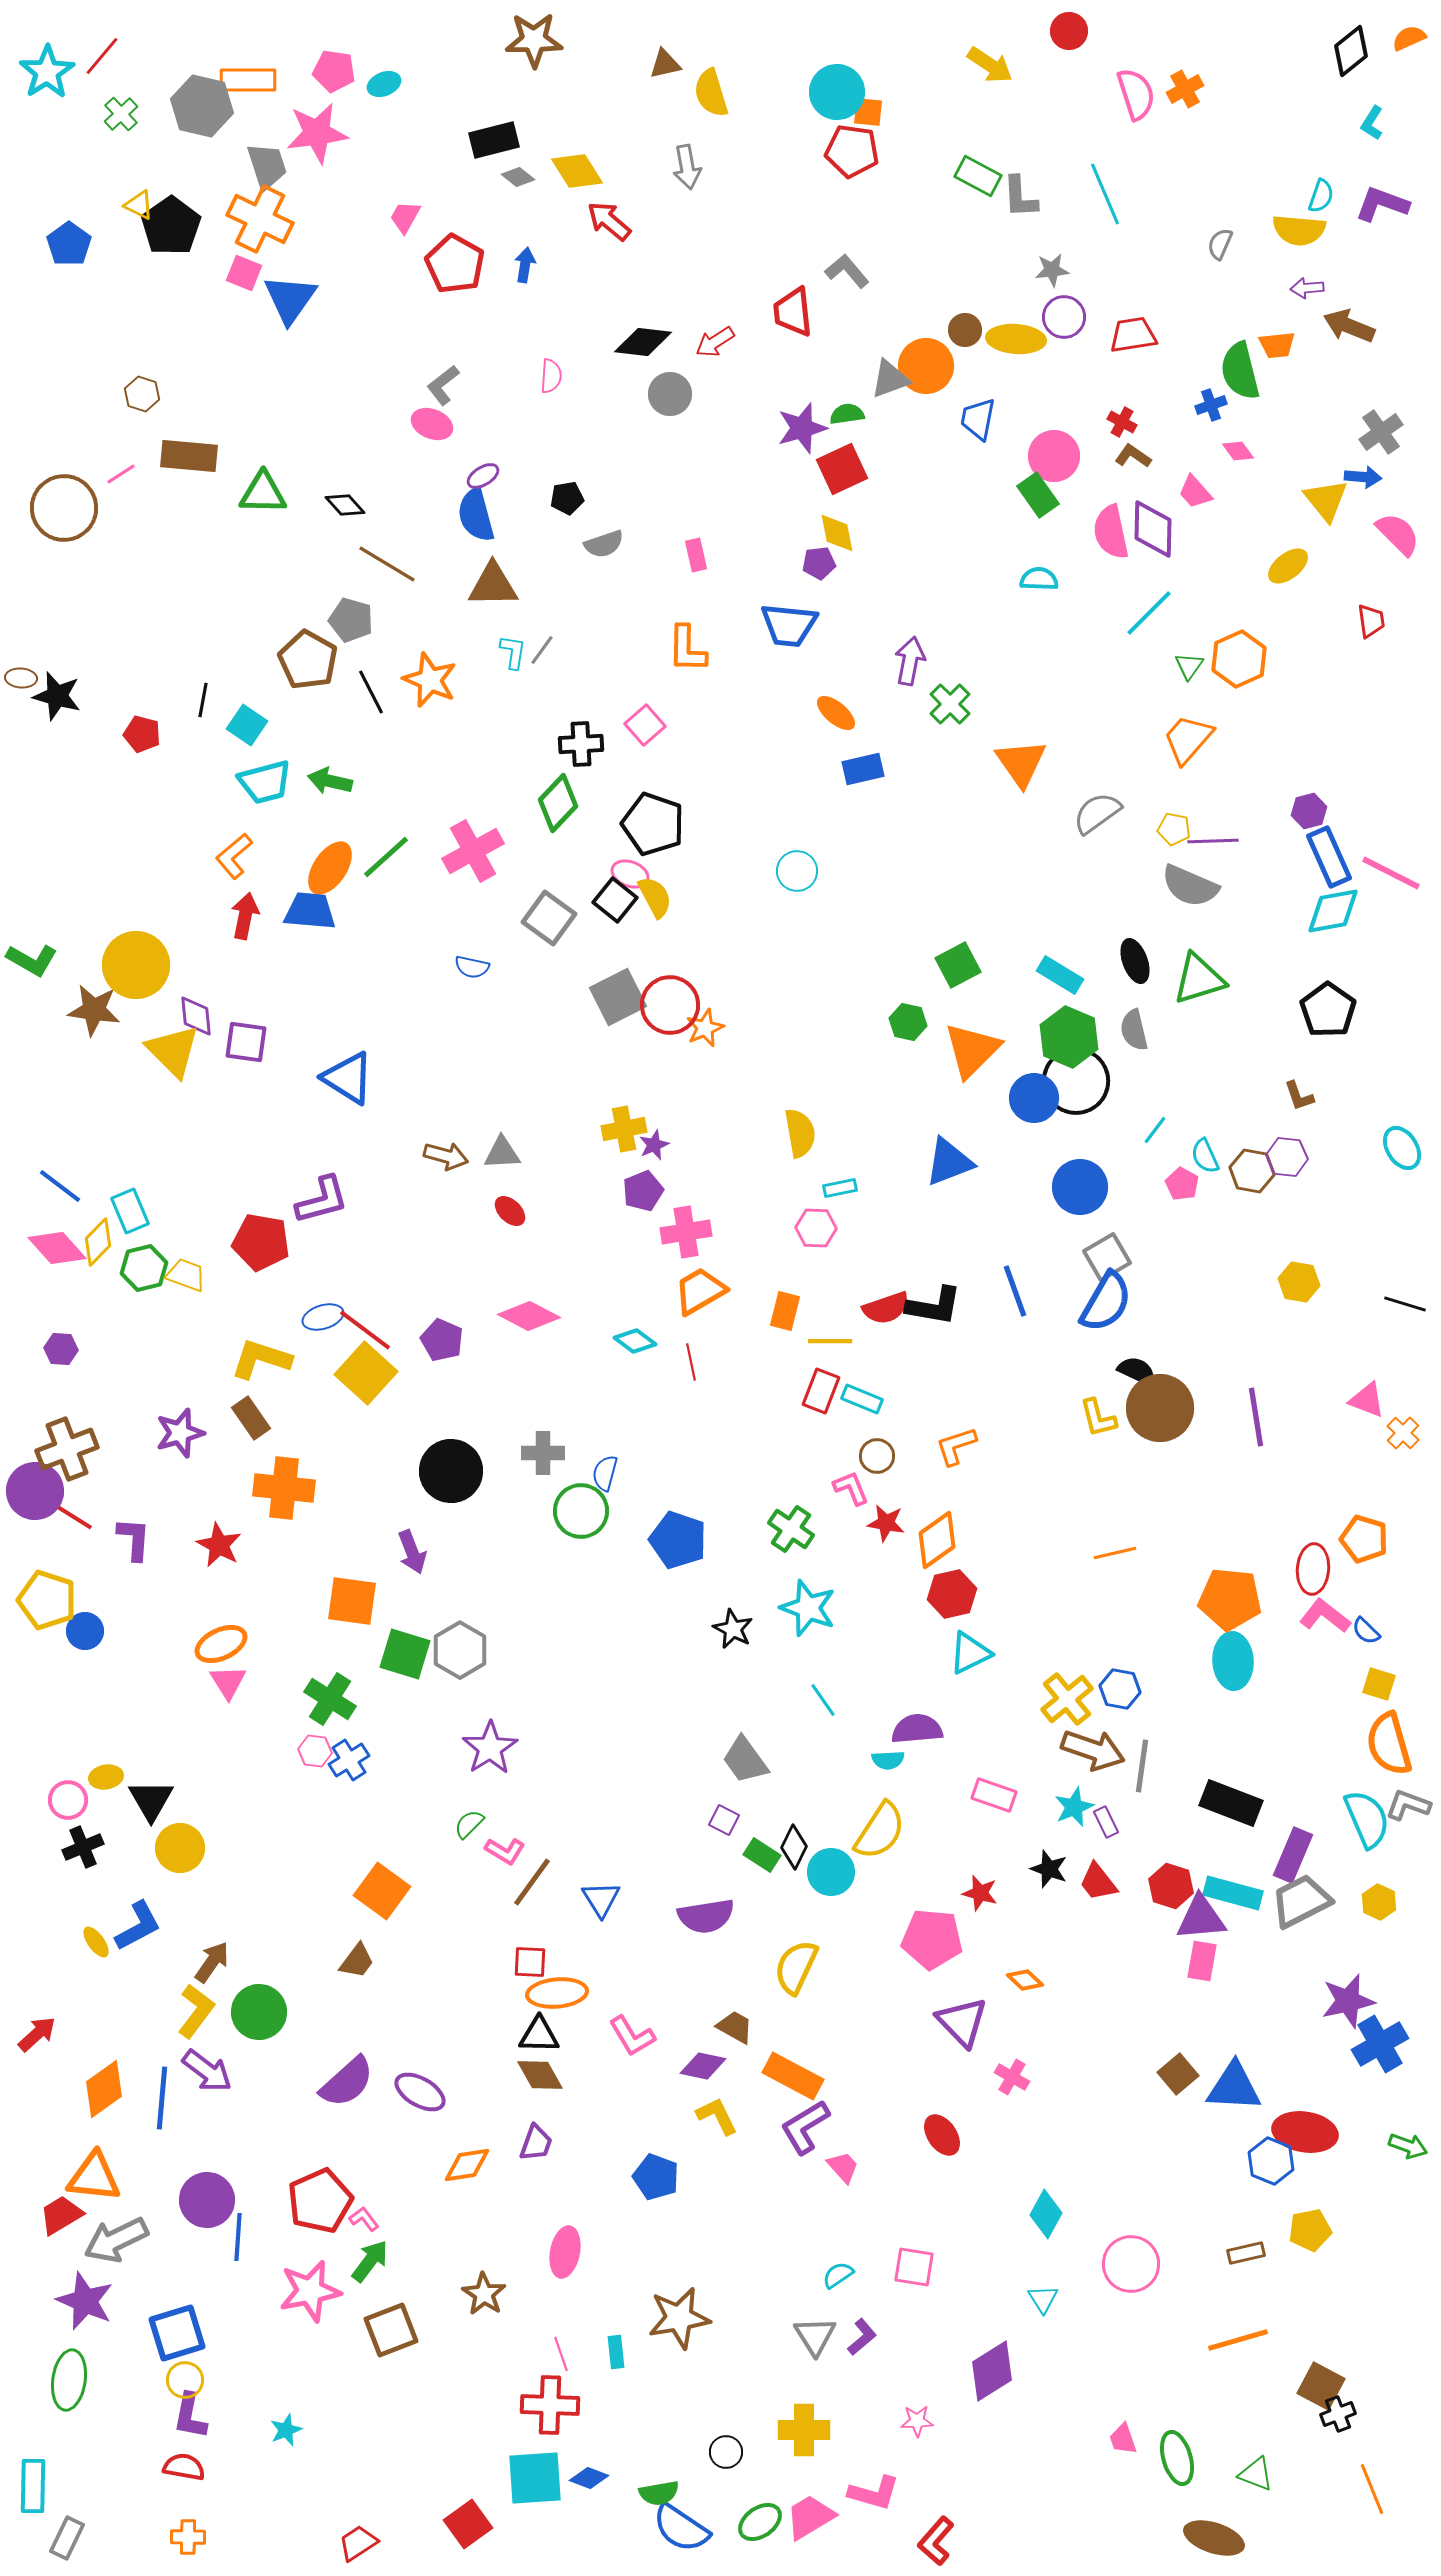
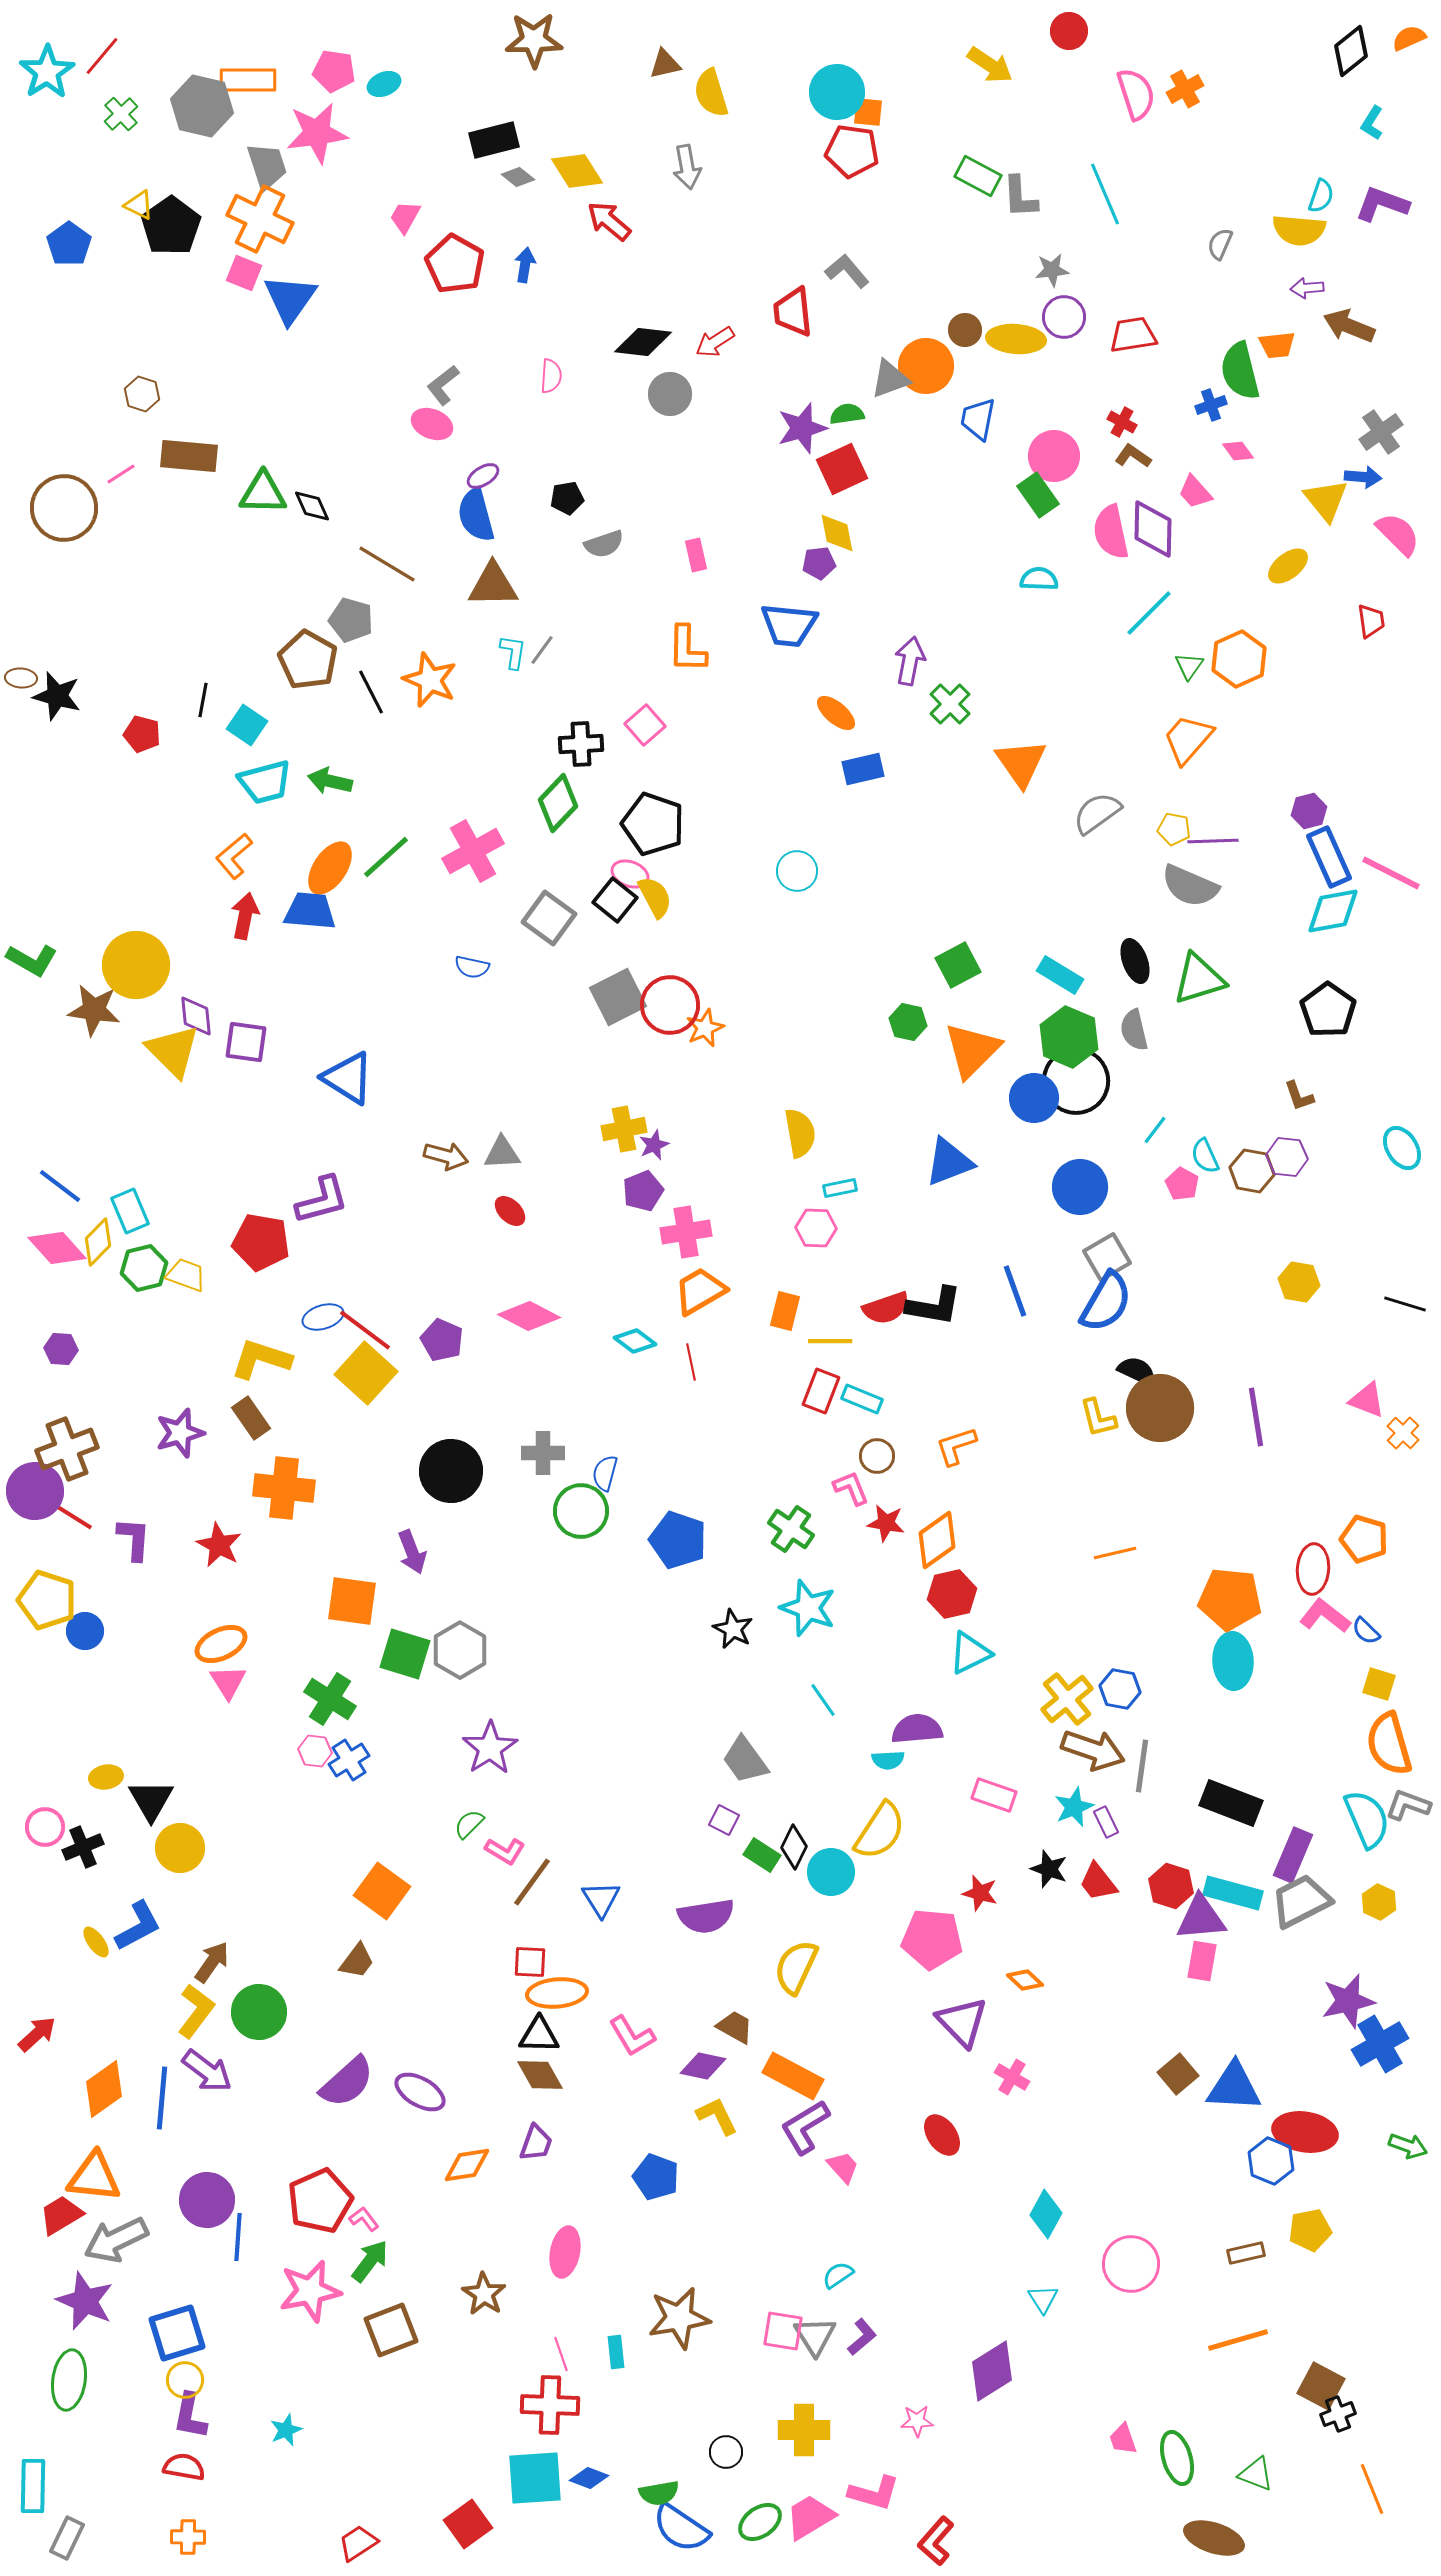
black diamond at (345, 505): moved 33 px left, 1 px down; rotated 18 degrees clockwise
pink circle at (68, 1800): moved 23 px left, 27 px down
pink square at (914, 2267): moved 131 px left, 64 px down
